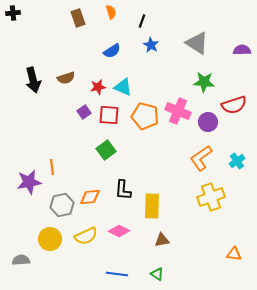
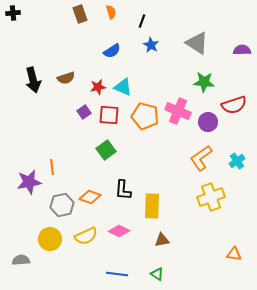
brown rectangle: moved 2 px right, 4 px up
orange diamond: rotated 25 degrees clockwise
